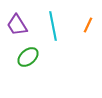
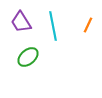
purple trapezoid: moved 4 px right, 3 px up
